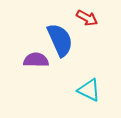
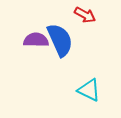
red arrow: moved 2 px left, 3 px up
purple semicircle: moved 20 px up
